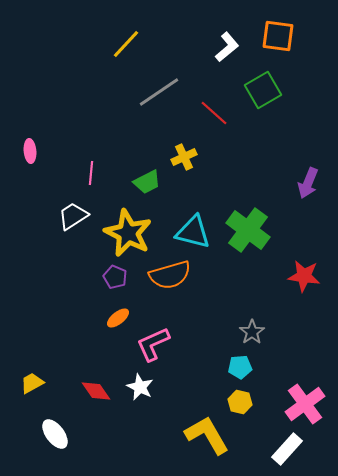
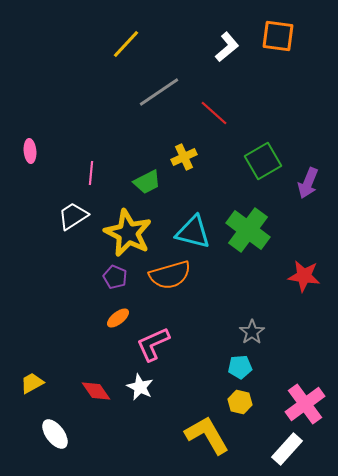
green square: moved 71 px down
